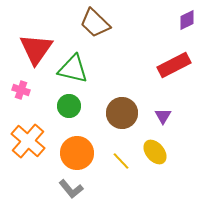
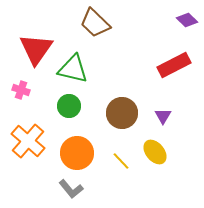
purple diamond: rotated 70 degrees clockwise
